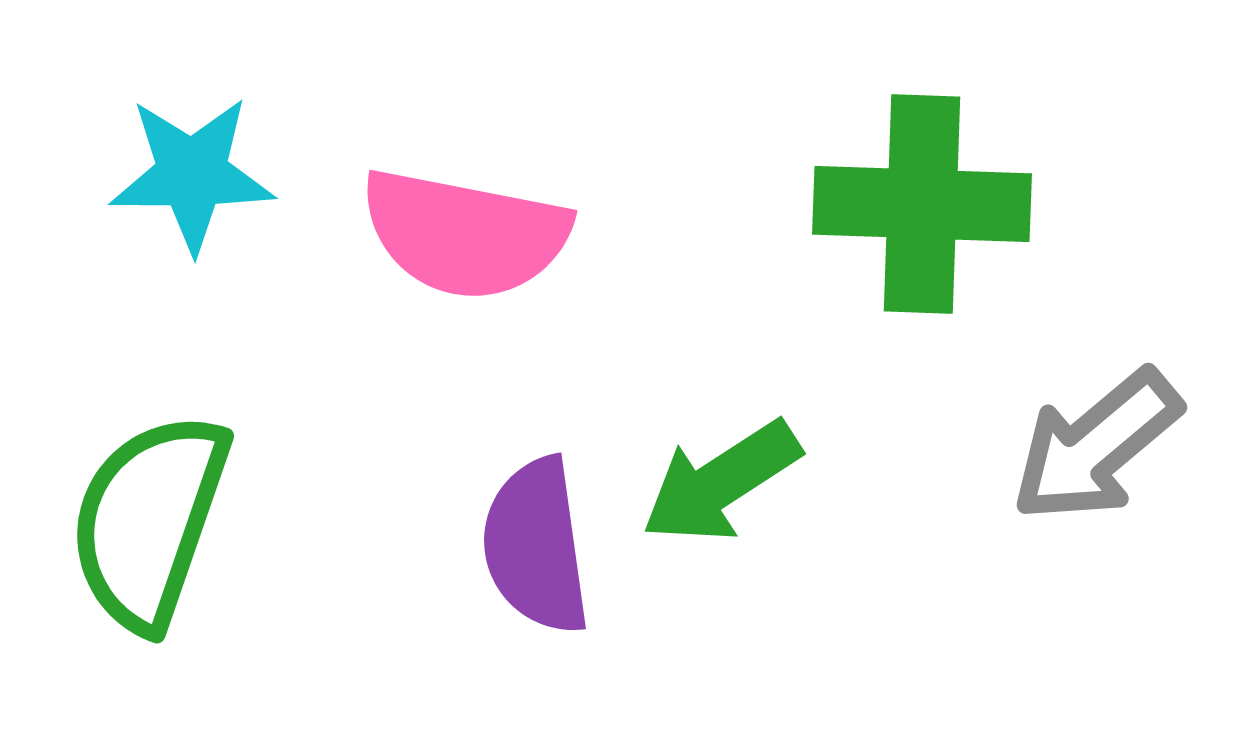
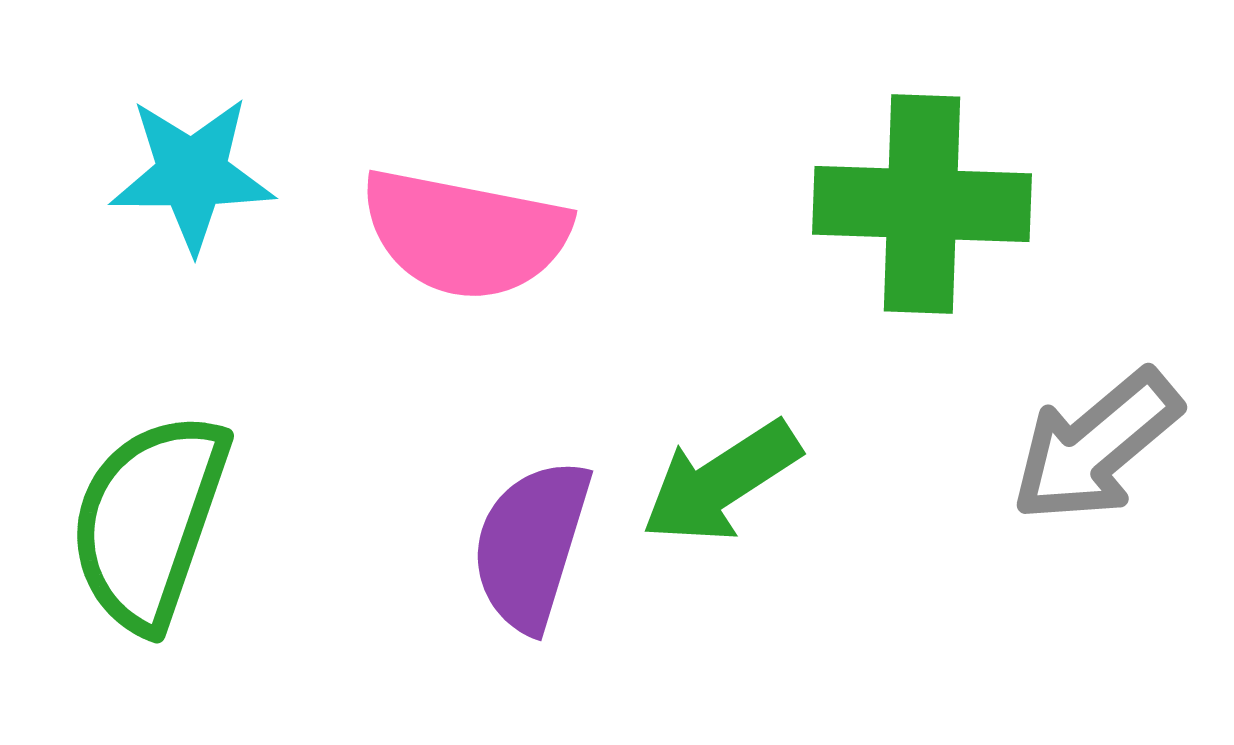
purple semicircle: moved 5 px left, 1 px up; rotated 25 degrees clockwise
